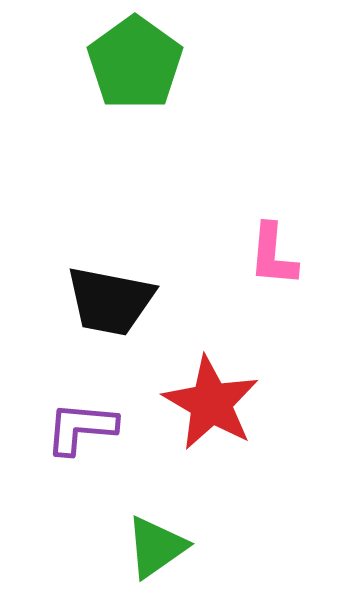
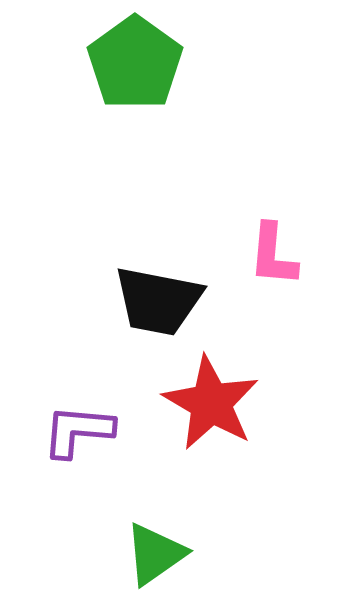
black trapezoid: moved 48 px right
purple L-shape: moved 3 px left, 3 px down
green triangle: moved 1 px left, 7 px down
